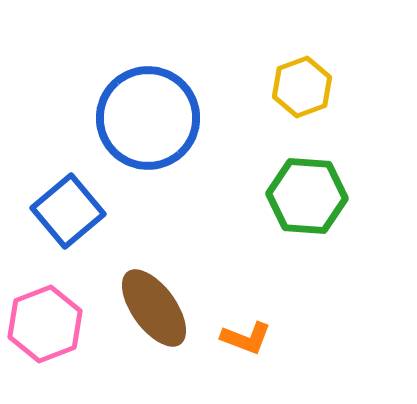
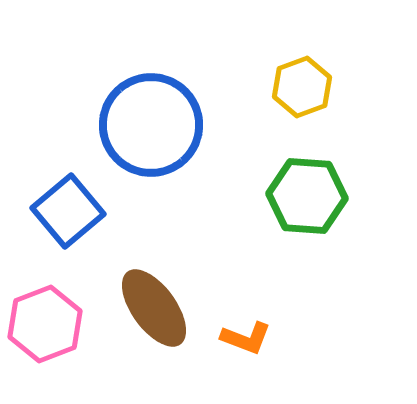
blue circle: moved 3 px right, 7 px down
